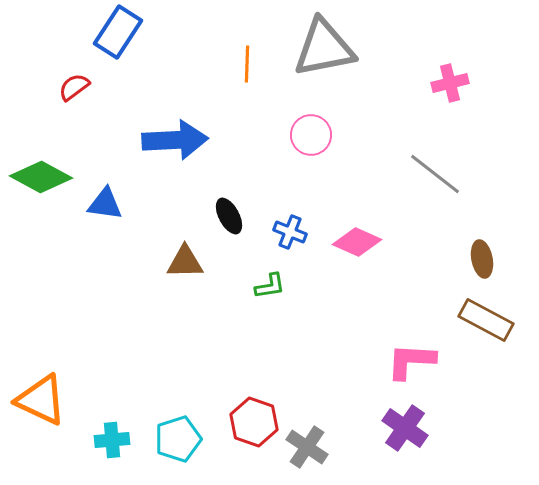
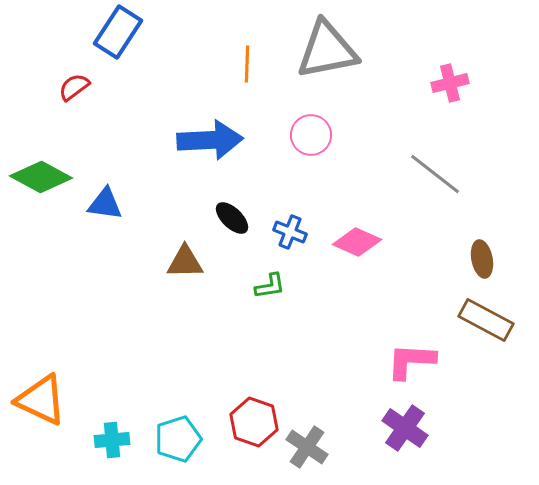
gray triangle: moved 3 px right, 2 px down
blue arrow: moved 35 px right
black ellipse: moved 3 px right, 2 px down; rotated 18 degrees counterclockwise
